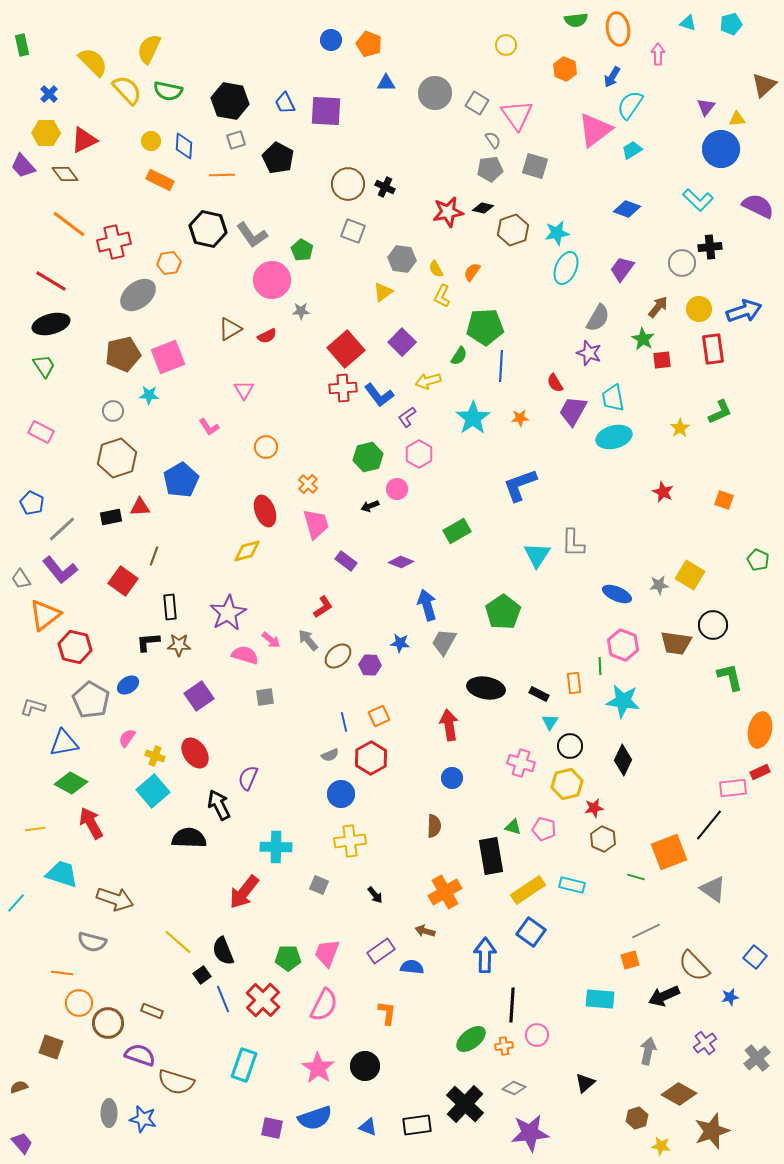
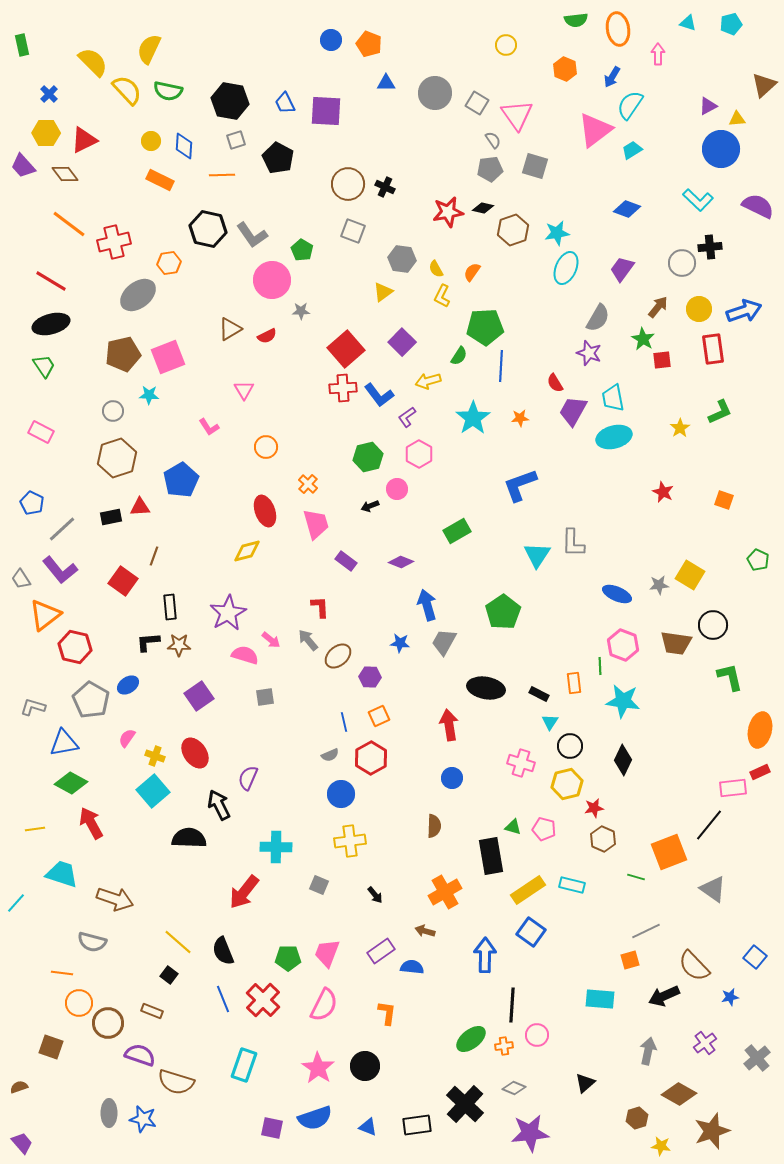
purple triangle at (706, 107): moved 2 px right, 1 px up; rotated 24 degrees clockwise
red L-shape at (323, 607): moved 3 px left; rotated 60 degrees counterclockwise
purple hexagon at (370, 665): moved 12 px down
black square at (202, 975): moved 33 px left; rotated 18 degrees counterclockwise
